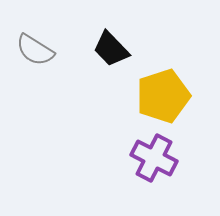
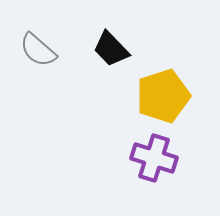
gray semicircle: moved 3 px right; rotated 9 degrees clockwise
purple cross: rotated 9 degrees counterclockwise
